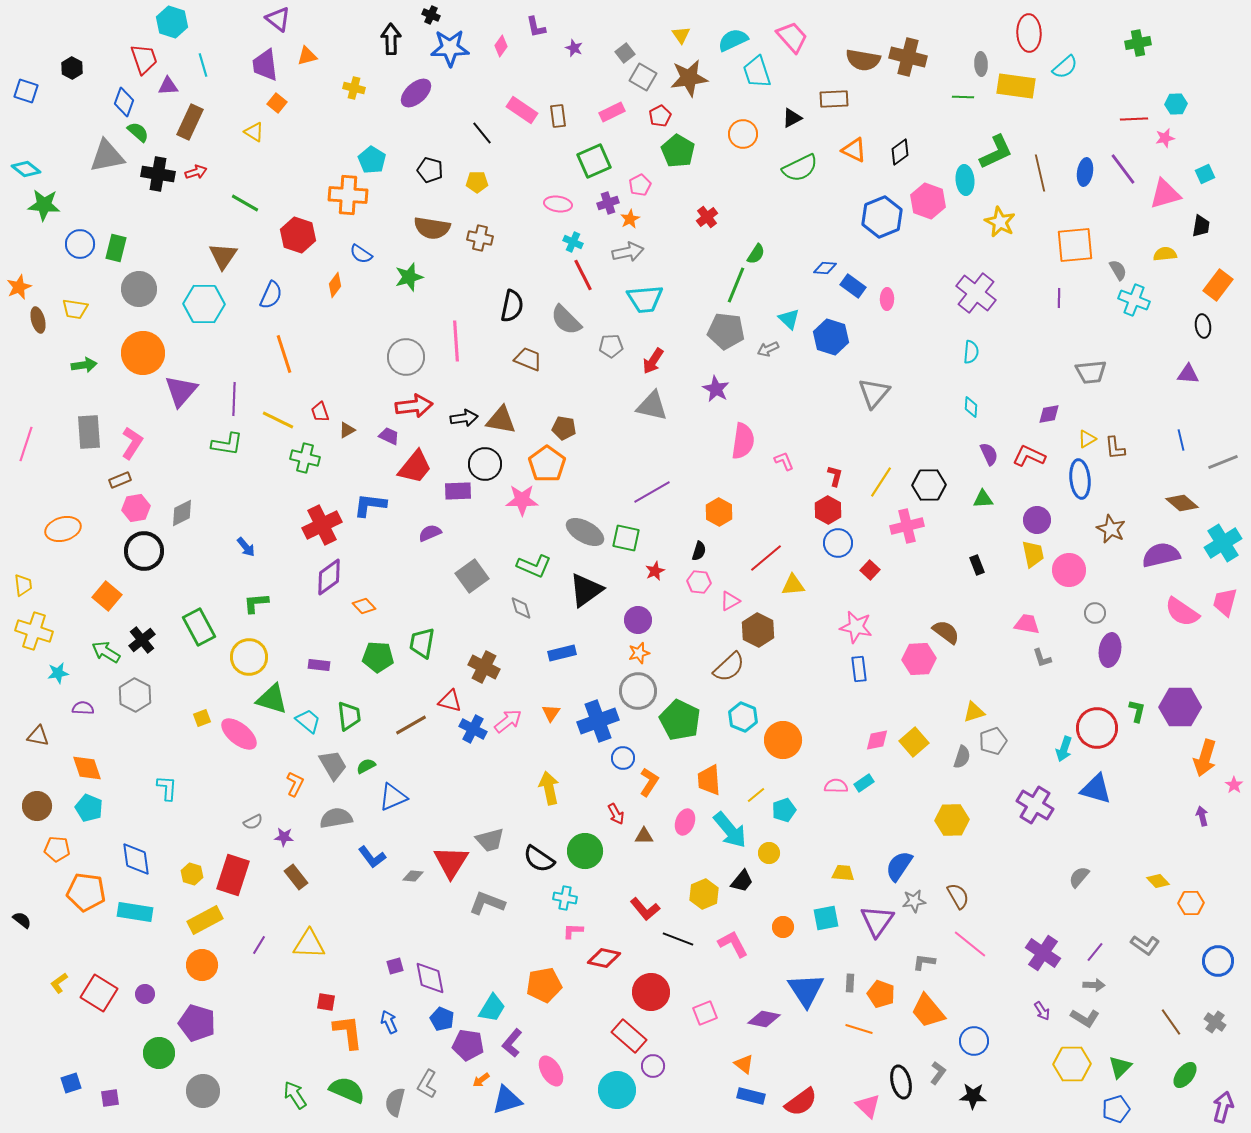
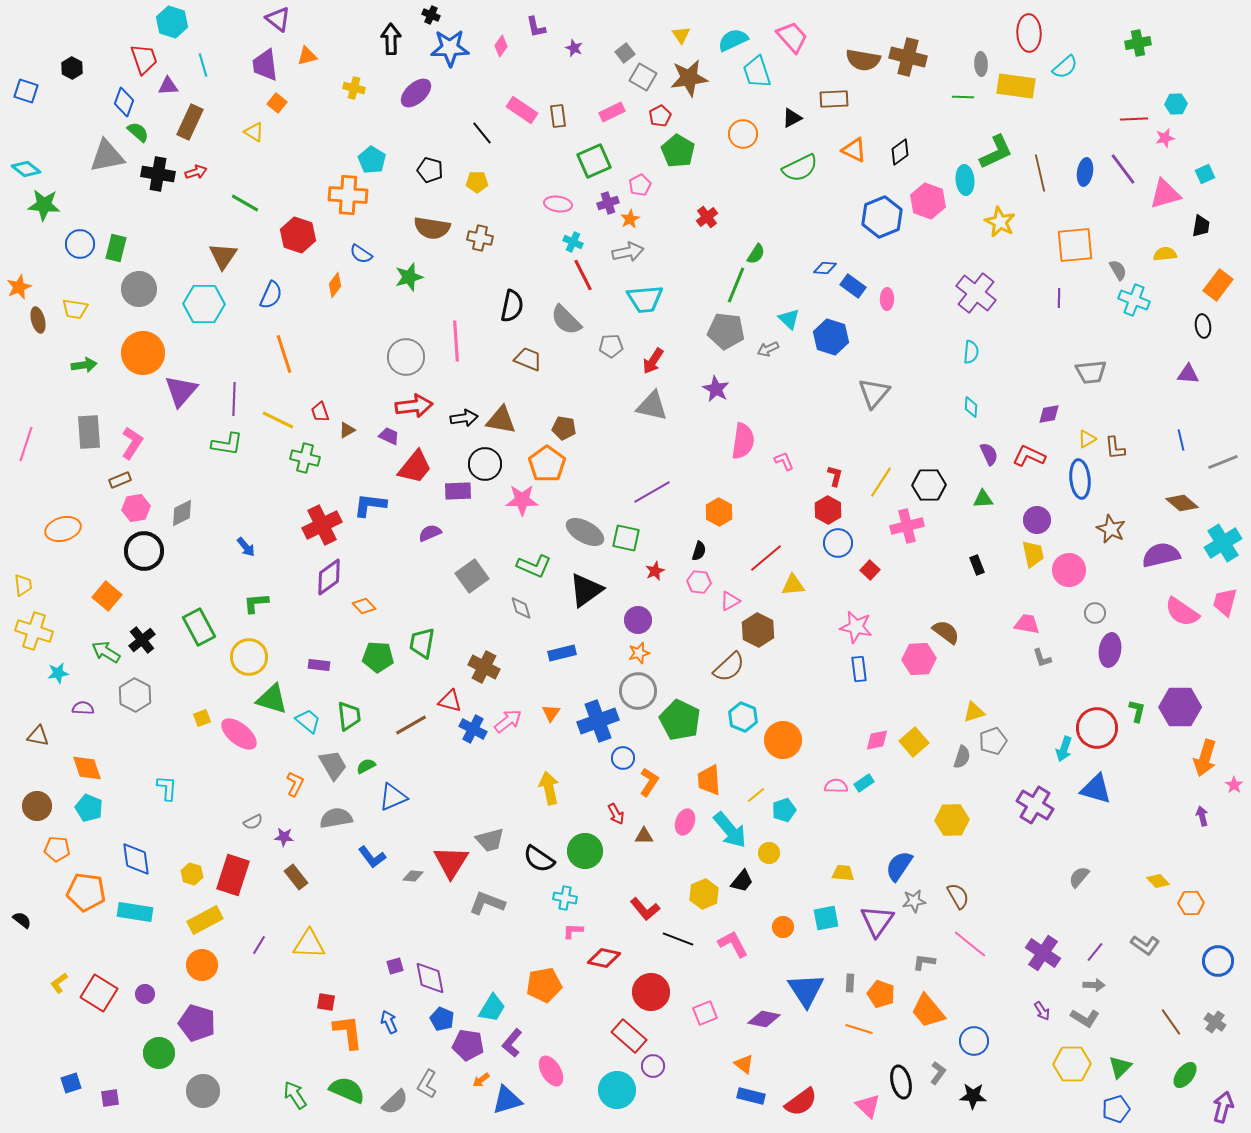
gray semicircle at (395, 1102): rotated 148 degrees counterclockwise
